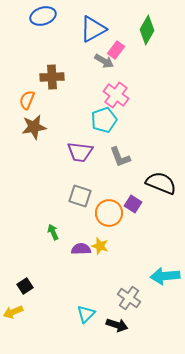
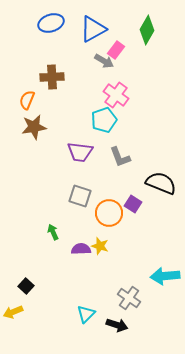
blue ellipse: moved 8 px right, 7 px down
black square: moved 1 px right; rotated 14 degrees counterclockwise
